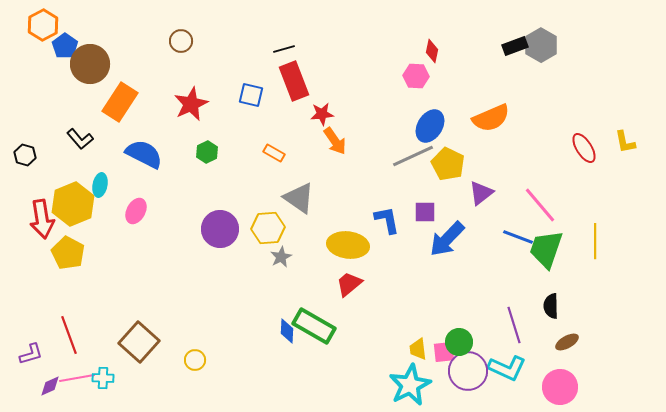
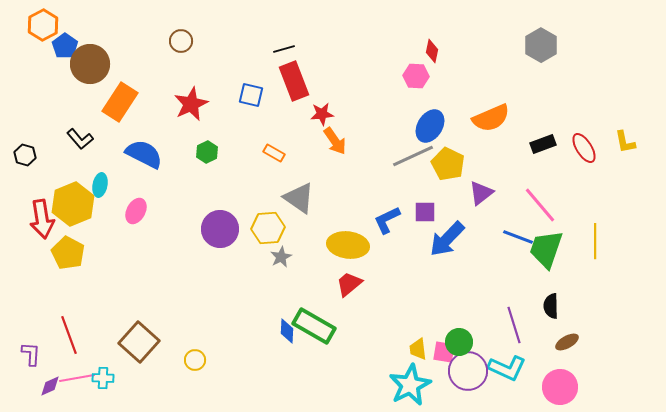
black rectangle at (515, 46): moved 28 px right, 98 px down
blue L-shape at (387, 220): rotated 104 degrees counterclockwise
pink square at (444, 352): rotated 15 degrees clockwise
purple L-shape at (31, 354): rotated 70 degrees counterclockwise
